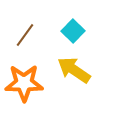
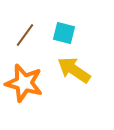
cyan square: moved 9 px left, 2 px down; rotated 30 degrees counterclockwise
orange star: rotated 15 degrees clockwise
